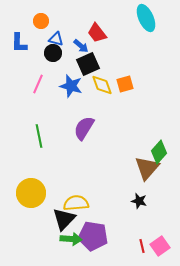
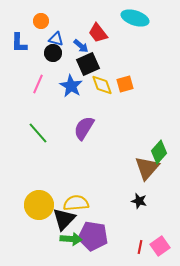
cyan ellipse: moved 11 px left; rotated 48 degrees counterclockwise
red trapezoid: moved 1 px right
blue star: rotated 15 degrees clockwise
green line: moved 1 px left, 3 px up; rotated 30 degrees counterclockwise
yellow circle: moved 8 px right, 12 px down
red line: moved 2 px left, 1 px down; rotated 24 degrees clockwise
